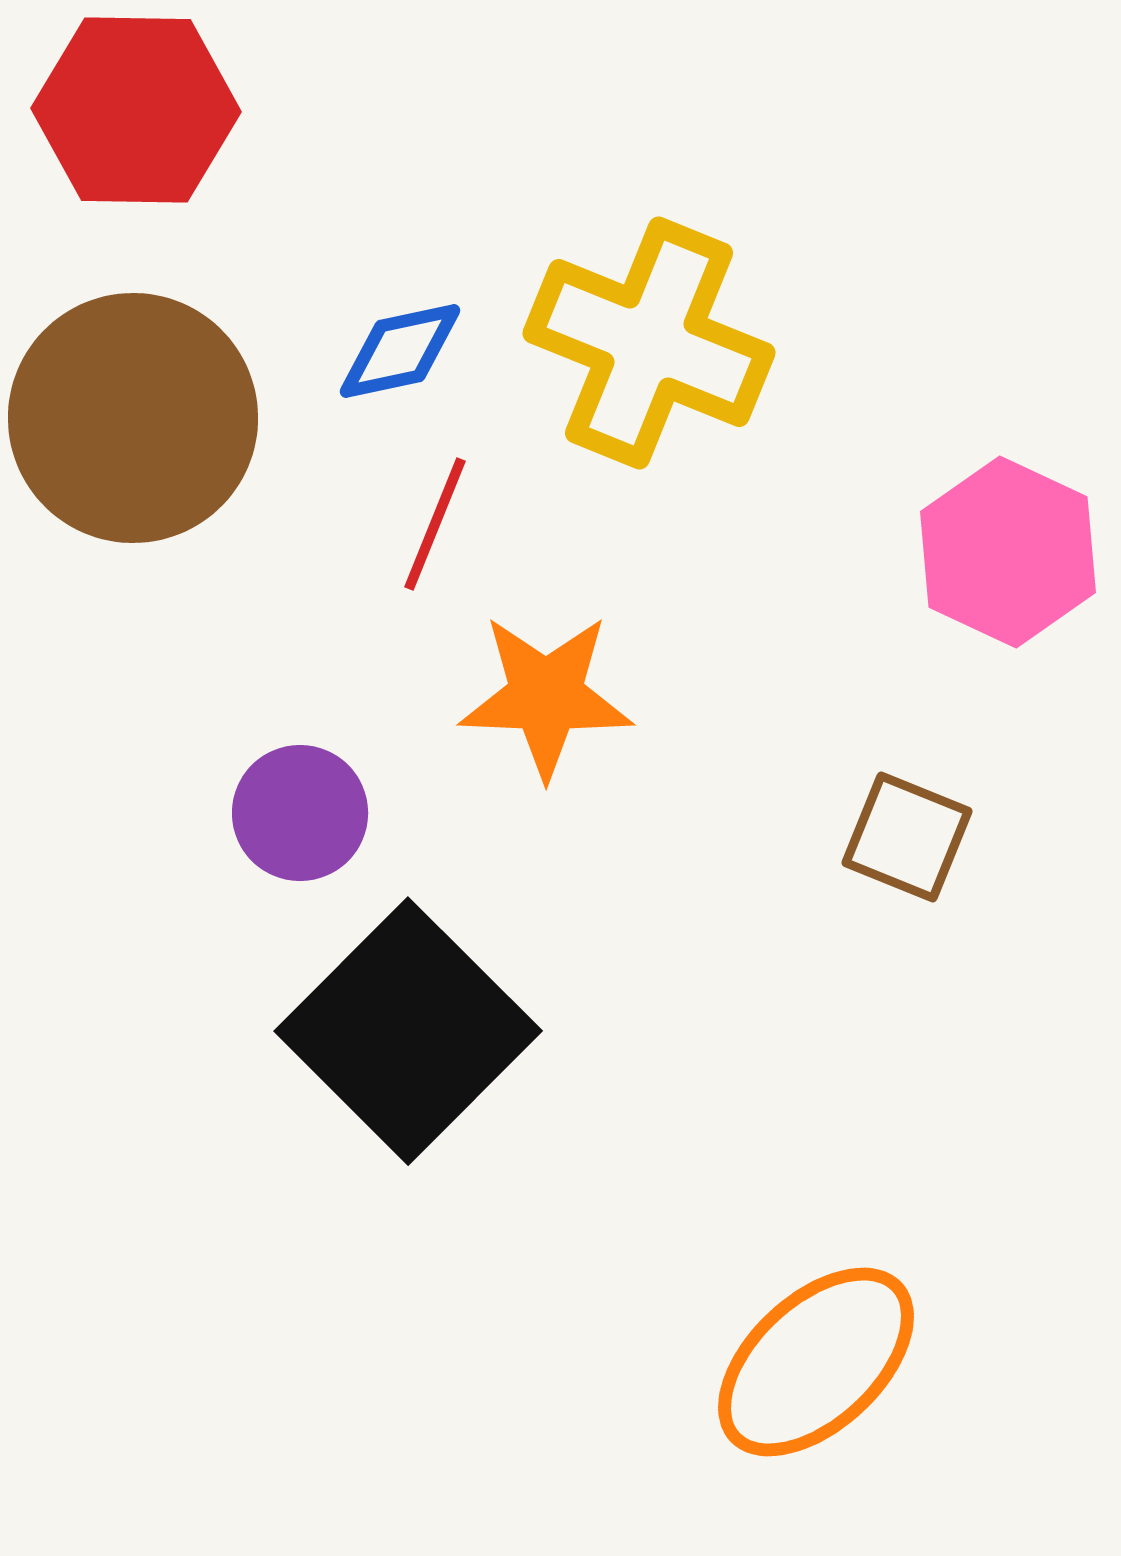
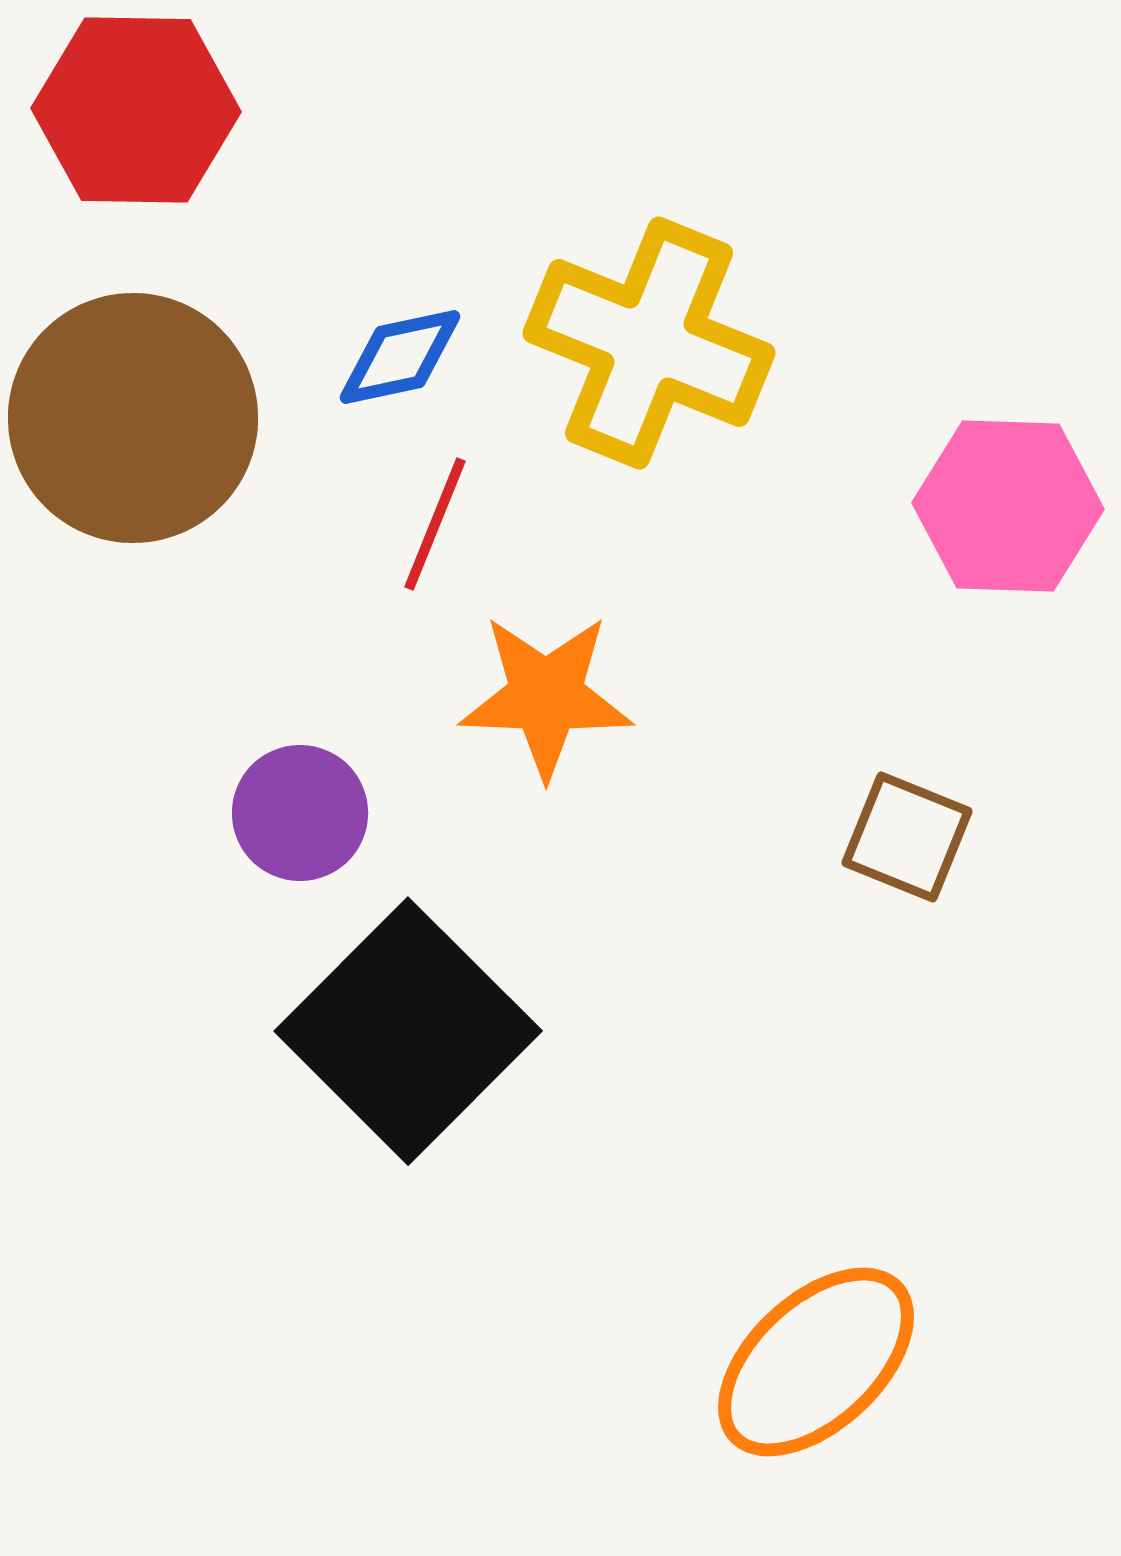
blue diamond: moved 6 px down
pink hexagon: moved 46 px up; rotated 23 degrees counterclockwise
